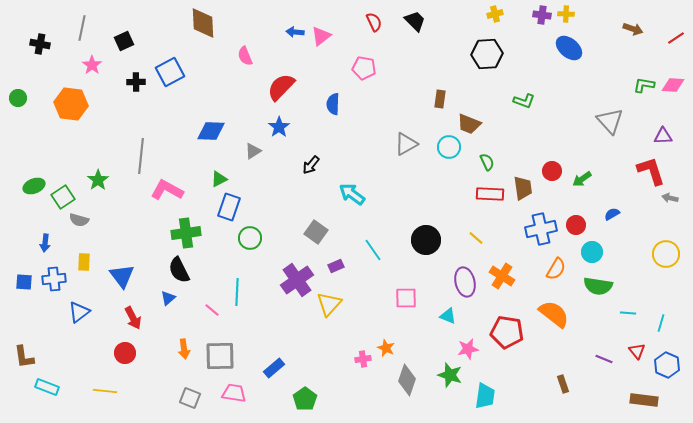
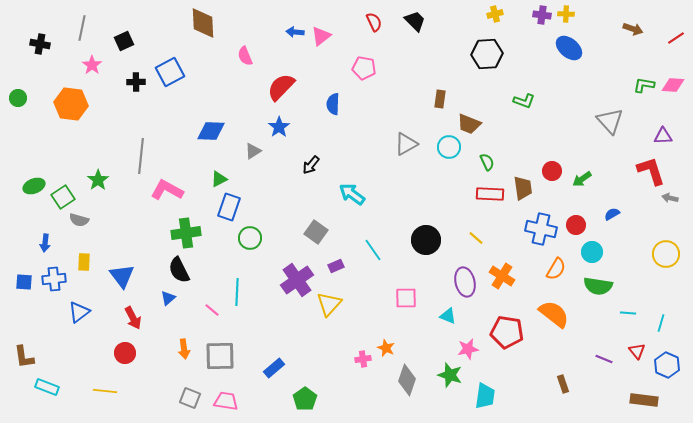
blue cross at (541, 229): rotated 24 degrees clockwise
pink trapezoid at (234, 393): moved 8 px left, 8 px down
